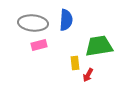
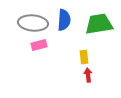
blue semicircle: moved 2 px left
green trapezoid: moved 22 px up
yellow rectangle: moved 9 px right, 6 px up
red arrow: rotated 144 degrees clockwise
